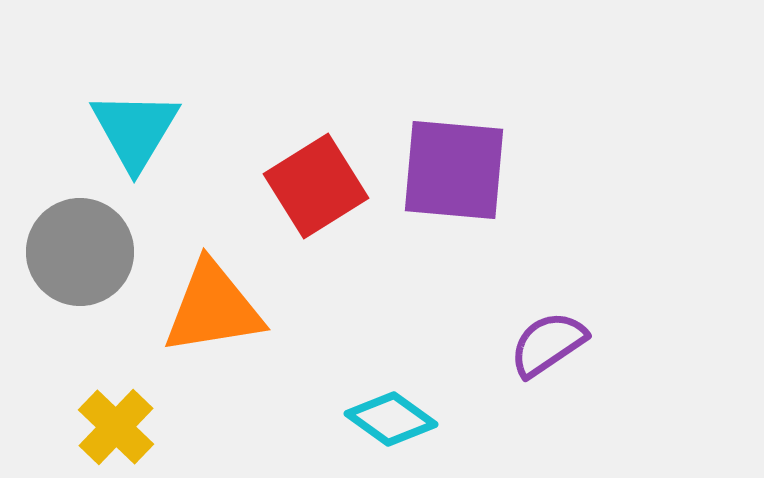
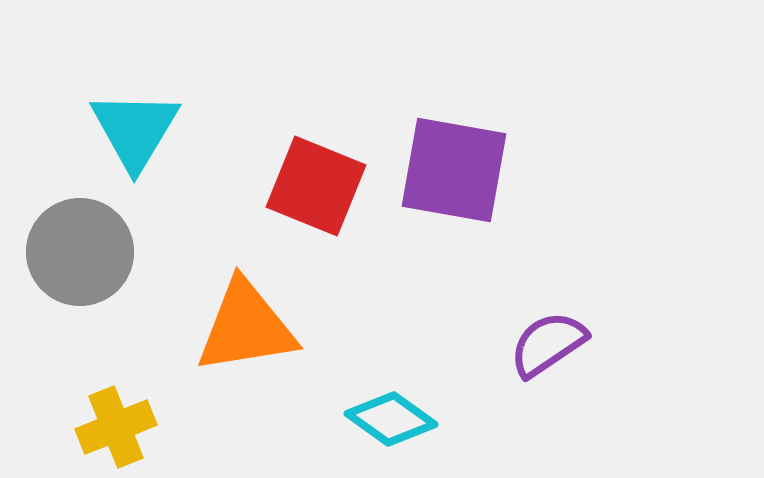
purple square: rotated 5 degrees clockwise
red square: rotated 36 degrees counterclockwise
orange triangle: moved 33 px right, 19 px down
yellow cross: rotated 24 degrees clockwise
